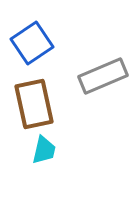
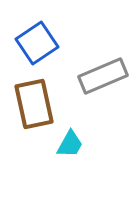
blue square: moved 5 px right
cyan trapezoid: moved 26 px right, 6 px up; rotated 16 degrees clockwise
